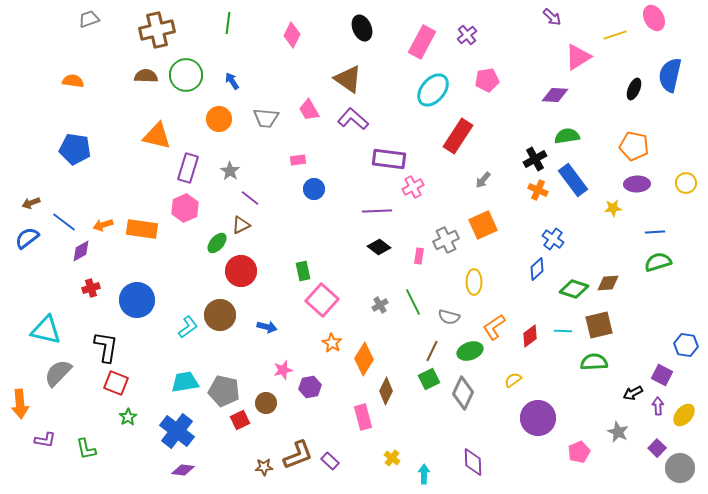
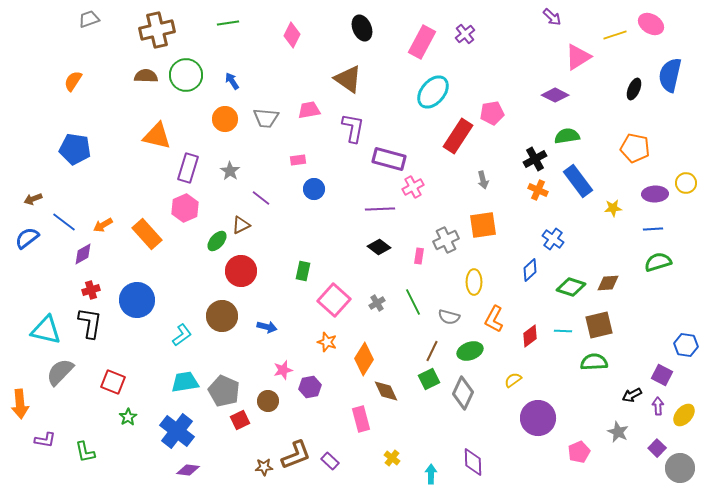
pink ellipse at (654, 18): moved 3 px left, 6 px down; rotated 30 degrees counterclockwise
green line at (228, 23): rotated 75 degrees clockwise
purple cross at (467, 35): moved 2 px left, 1 px up
pink pentagon at (487, 80): moved 5 px right, 33 px down
orange semicircle at (73, 81): rotated 65 degrees counterclockwise
cyan ellipse at (433, 90): moved 2 px down
purple diamond at (555, 95): rotated 24 degrees clockwise
pink trapezoid at (309, 110): rotated 110 degrees clockwise
orange circle at (219, 119): moved 6 px right
purple L-shape at (353, 119): moved 9 px down; rotated 60 degrees clockwise
orange pentagon at (634, 146): moved 1 px right, 2 px down
purple rectangle at (389, 159): rotated 8 degrees clockwise
gray arrow at (483, 180): rotated 54 degrees counterclockwise
blue rectangle at (573, 180): moved 5 px right, 1 px down
purple ellipse at (637, 184): moved 18 px right, 10 px down
purple line at (250, 198): moved 11 px right
brown arrow at (31, 203): moved 2 px right, 4 px up
purple line at (377, 211): moved 3 px right, 2 px up
orange arrow at (103, 225): rotated 12 degrees counterclockwise
orange square at (483, 225): rotated 16 degrees clockwise
orange rectangle at (142, 229): moved 5 px right, 5 px down; rotated 40 degrees clockwise
blue line at (655, 232): moved 2 px left, 3 px up
green ellipse at (217, 243): moved 2 px up
purple diamond at (81, 251): moved 2 px right, 3 px down
blue diamond at (537, 269): moved 7 px left, 1 px down
green rectangle at (303, 271): rotated 24 degrees clockwise
red cross at (91, 288): moved 2 px down
green diamond at (574, 289): moved 3 px left, 2 px up
pink square at (322, 300): moved 12 px right
gray cross at (380, 305): moved 3 px left, 2 px up
brown circle at (220, 315): moved 2 px right, 1 px down
cyan L-shape at (188, 327): moved 6 px left, 8 px down
orange L-shape at (494, 327): moved 8 px up; rotated 28 degrees counterclockwise
orange star at (332, 343): moved 5 px left, 1 px up; rotated 12 degrees counterclockwise
black L-shape at (106, 347): moved 16 px left, 24 px up
gray semicircle at (58, 373): moved 2 px right, 1 px up
red square at (116, 383): moved 3 px left, 1 px up
gray pentagon at (224, 391): rotated 12 degrees clockwise
brown diamond at (386, 391): rotated 52 degrees counterclockwise
black arrow at (633, 393): moved 1 px left, 2 px down
brown circle at (266, 403): moved 2 px right, 2 px up
pink rectangle at (363, 417): moved 2 px left, 2 px down
green L-shape at (86, 449): moved 1 px left, 3 px down
brown L-shape at (298, 455): moved 2 px left
purple diamond at (183, 470): moved 5 px right
cyan arrow at (424, 474): moved 7 px right
